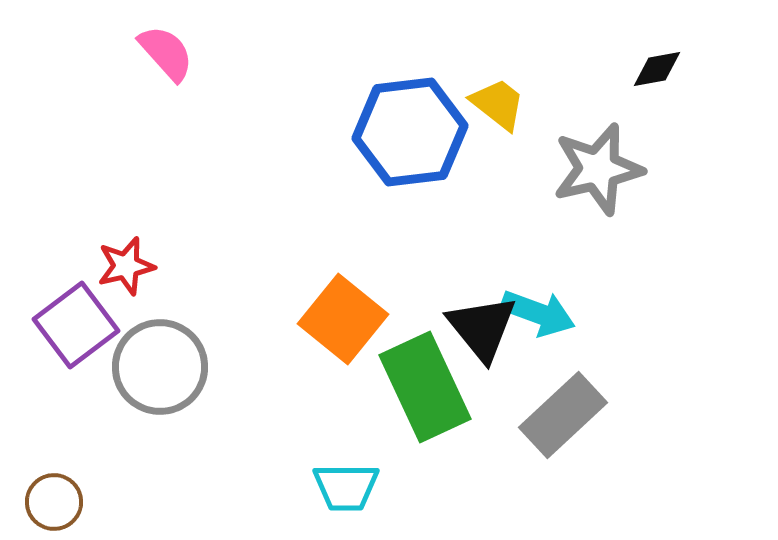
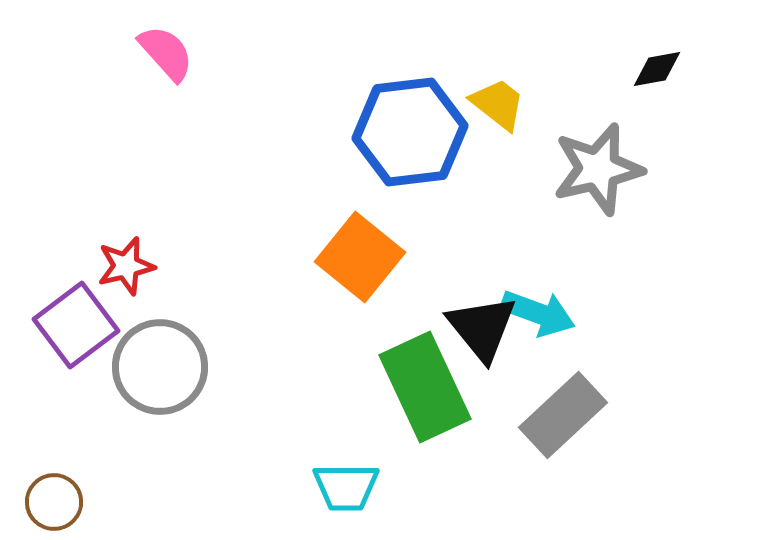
orange square: moved 17 px right, 62 px up
